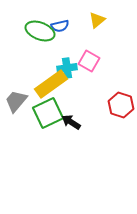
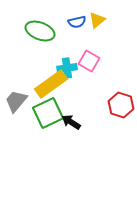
blue semicircle: moved 17 px right, 4 px up
